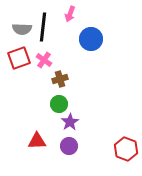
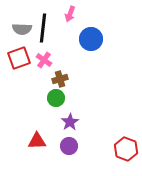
black line: moved 1 px down
green circle: moved 3 px left, 6 px up
